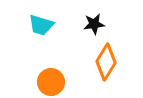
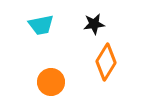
cyan trapezoid: rotated 28 degrees counterclockwise
